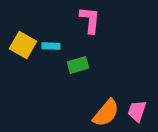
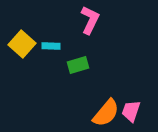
pink L-shape: rotated 20 degrees clockwise
yellow square: moved 1 px left, 1 px up; rotated 12 degrees clockwise
pink trapezoid: moved 6 px left
